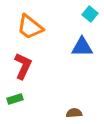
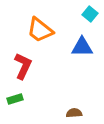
orange trapezoid: moved 10 px right, 3 px down
